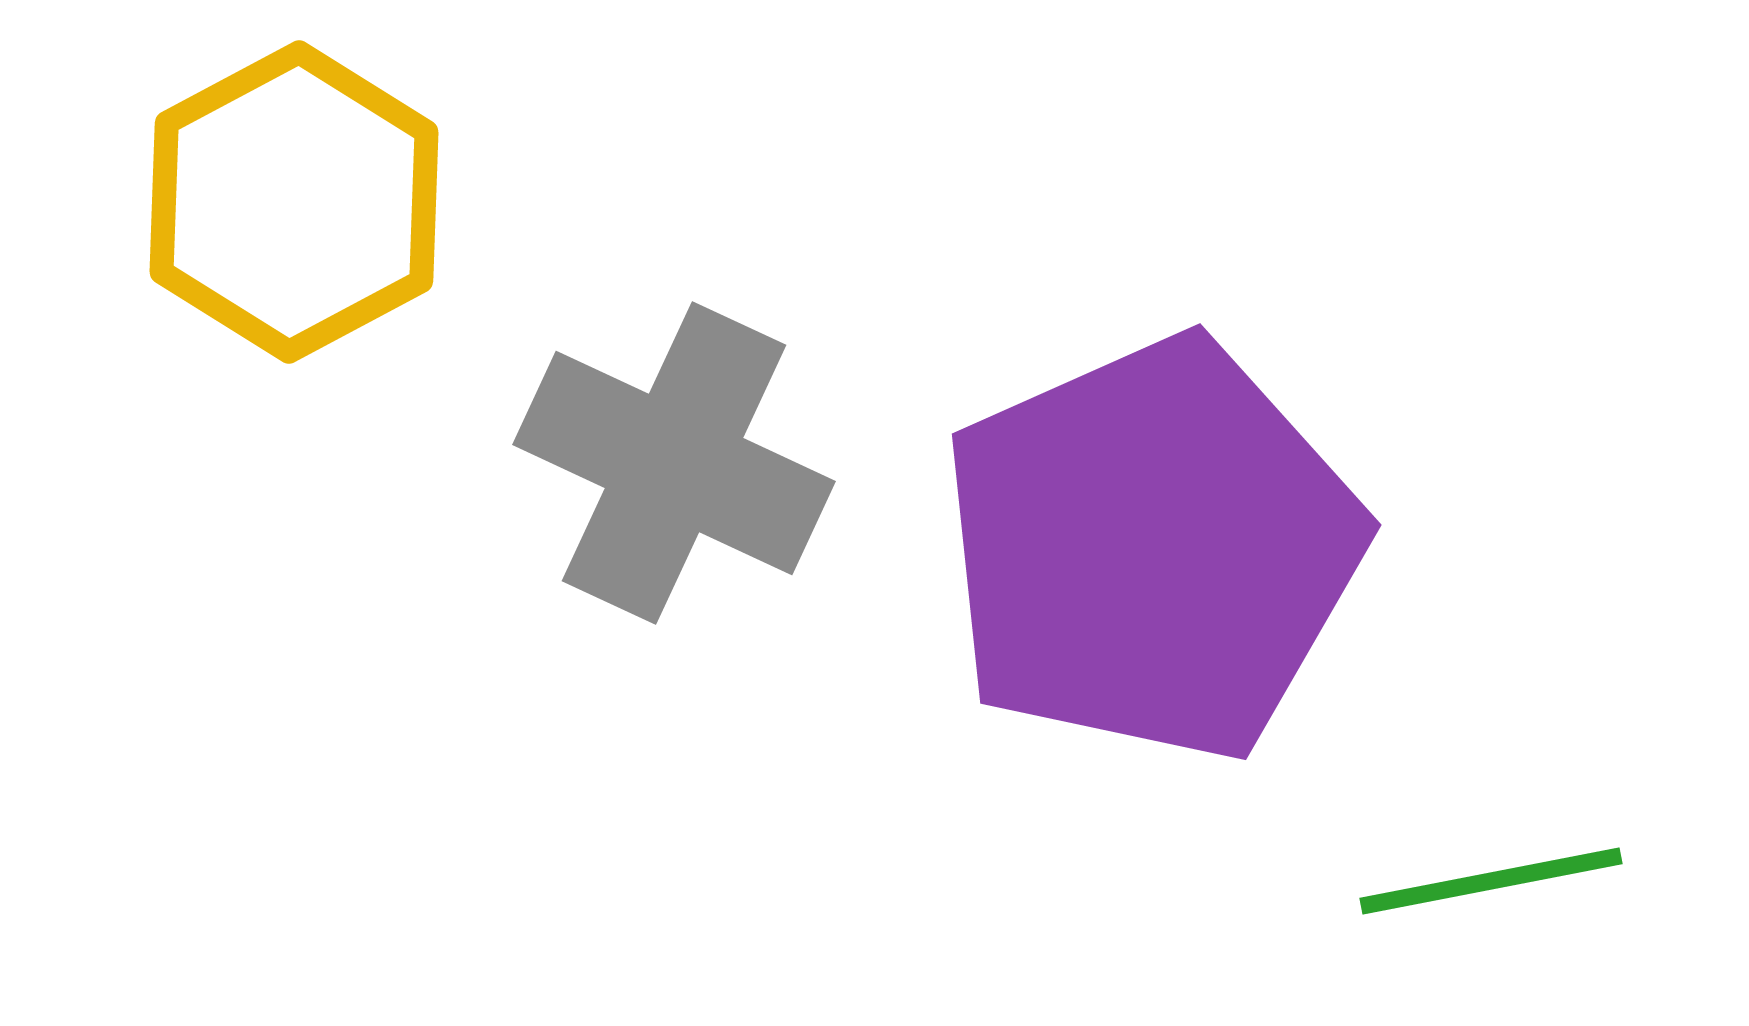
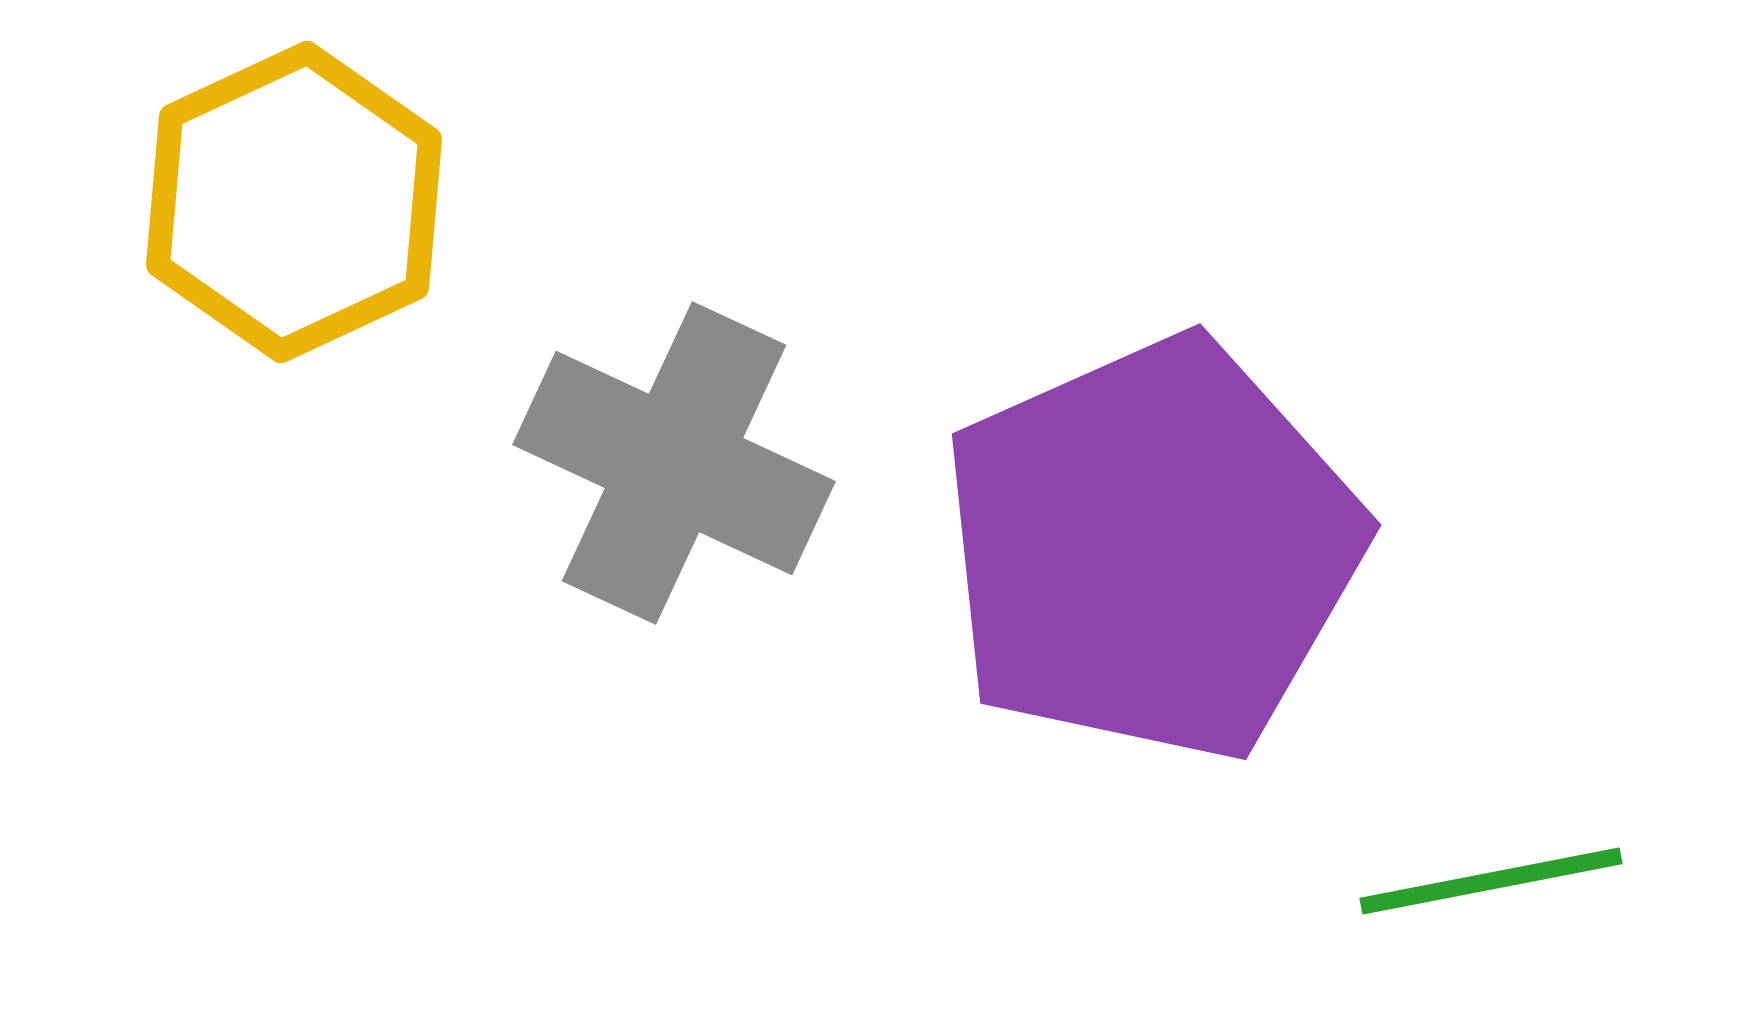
yellow hexagon: rotated 3 degrees clockwise
